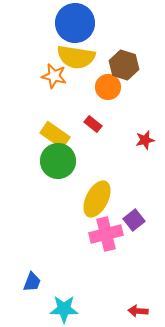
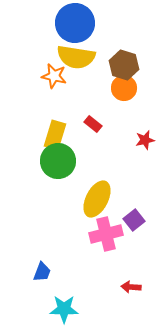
orange circle: moved 16 px right, 1 px down
yellow rectangle: rotated 72 degrees clockwise
blue trapezoid: moved 10 px right, 10 px up
red arrow: moved 7 px left, 24 px up
